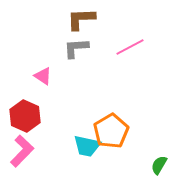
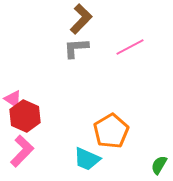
brown L-shape: rotated 136 degrees clockwise
pink triangle: moved 30 px left, 23 px down
cyan trapezoid: moved 13 px down; rotated 12 degrees clockwise
